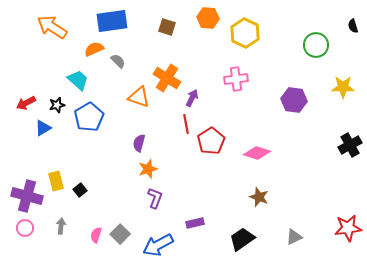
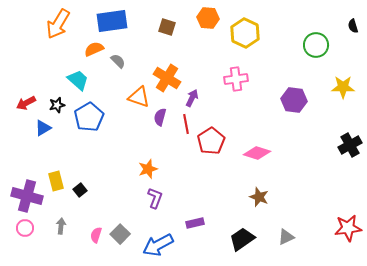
orange arrow: moved 6 px right, 3 px up; rotated 92 degrees counterclockwise
purple semicircle: moved 21 px right, 26 px up
gray triangle: moved 8 px left
